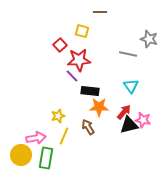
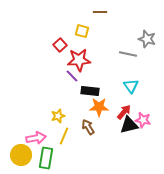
gray star: moved 2 px left
